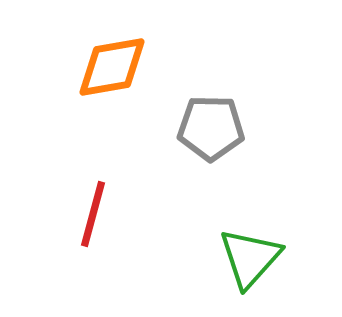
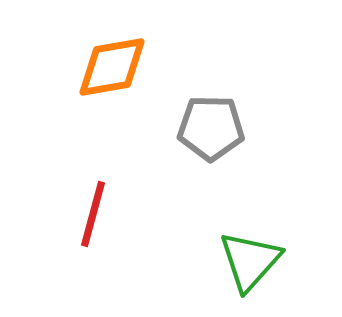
green triangle: moved 3 px down
